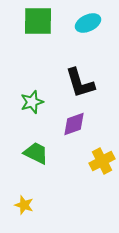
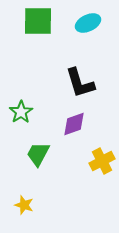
green star: moved 11 px left, 10 px down; rotated 15 degrees counterclockwise
green trapezoid: moved 2 px right, 1 px down; rotated 88 degrees counterclockwise
